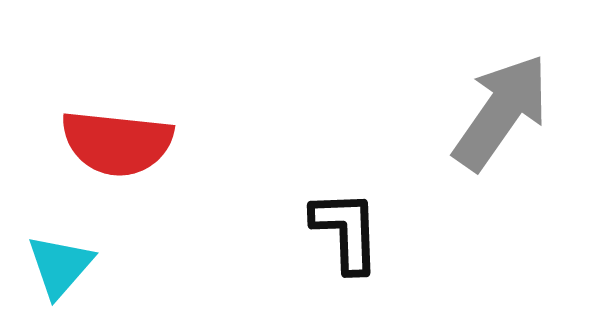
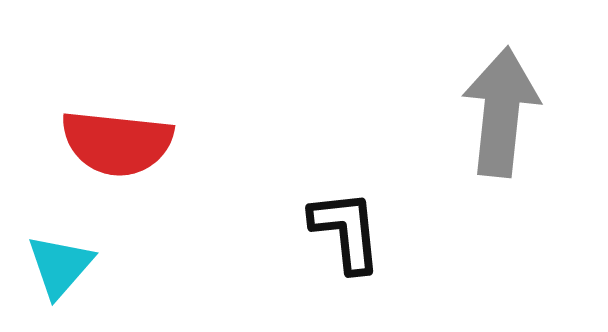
gray arrow: rotated 29 degrees counterclockwise
black L-shape: rotated 4 degrees counterclockwise
